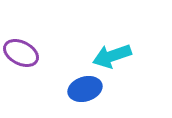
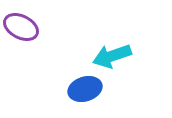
purple ellipse: moved 26 px up
